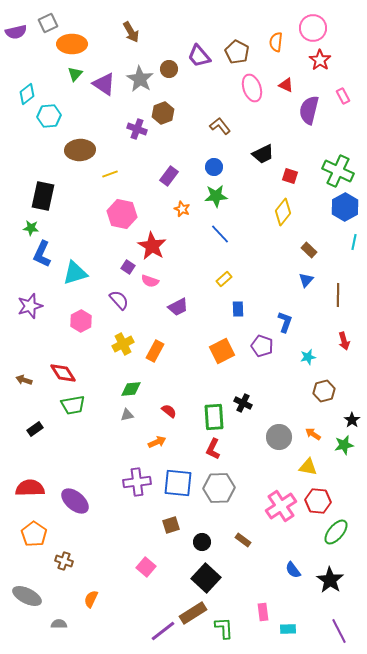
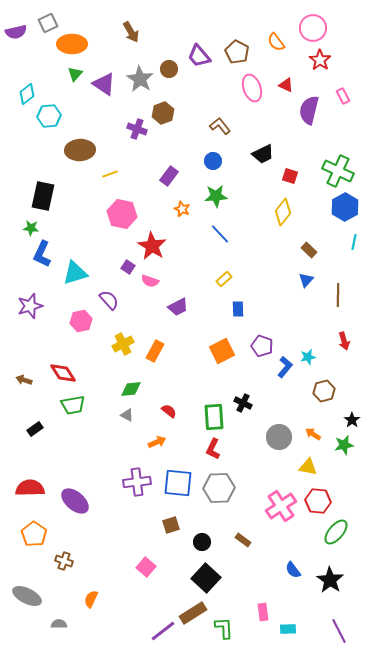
orange semicircle at (276, 42): rotated 42 degrees counterclockwise
blue circle at (214, 167): moved 1 px left, 6 px up
purple semicircle at (119, 300): moved 10 px left
pink hexagon at (81, 321): rotated 15 degrees clockwise
blue L-shape at (285, 322): moved 45 px down; rotated 20 degrees clockwise
gray triangle at (127, 415): rotated 40 degrees clockwise
